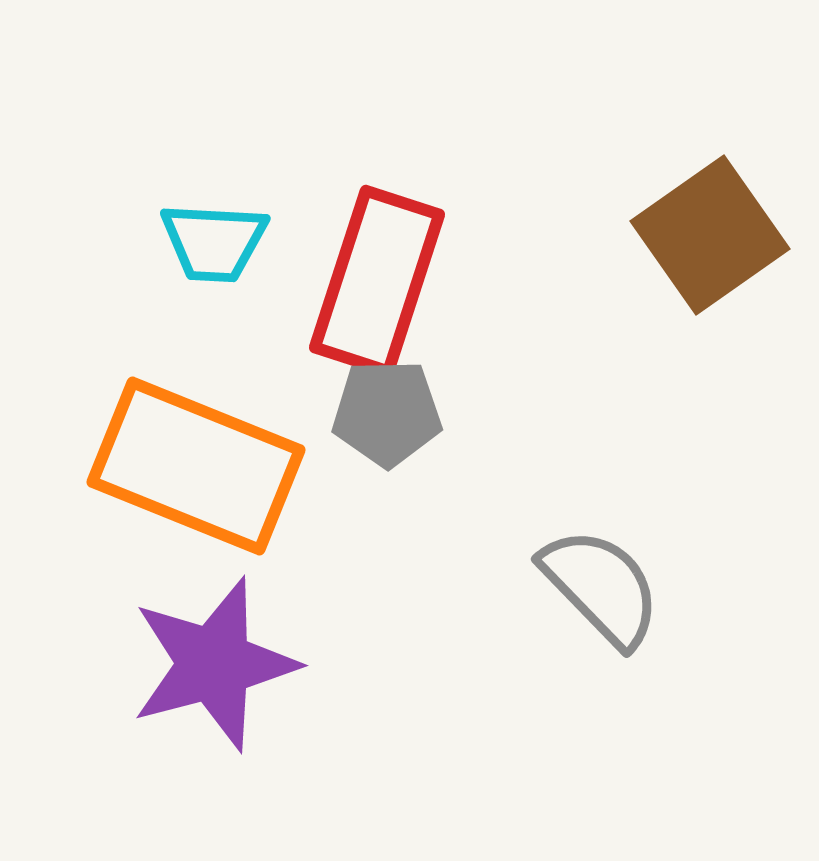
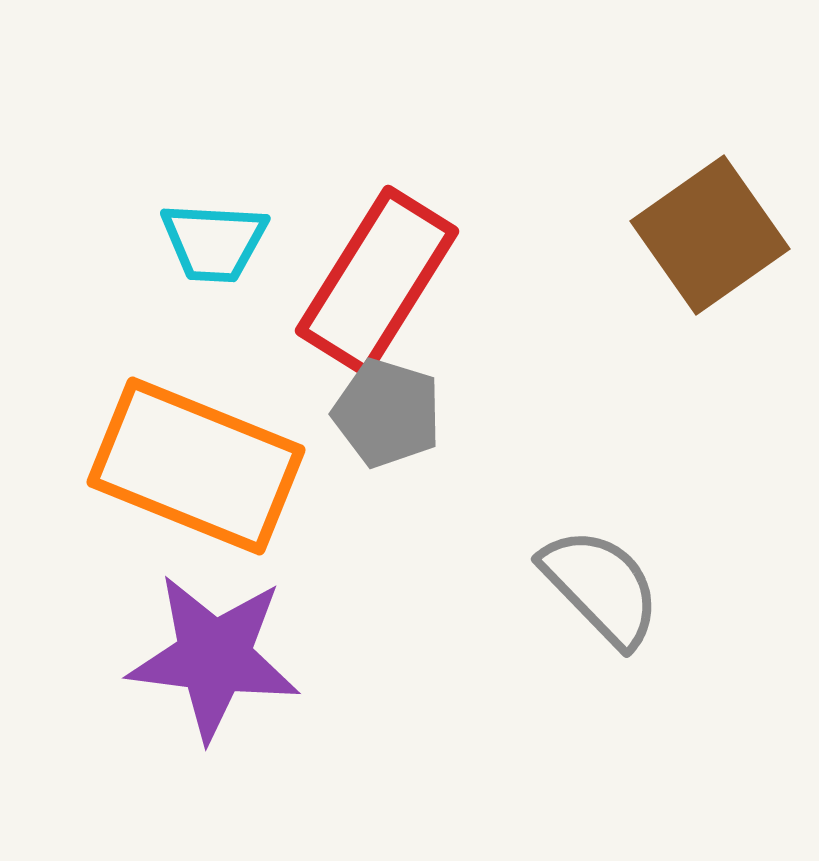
red rectangle: rotated 14 degrees clockwise
gray pentagon: rotated 18 degrees clockwise
purple star: moved 7 px up; rotated 22 degrees clockwise
